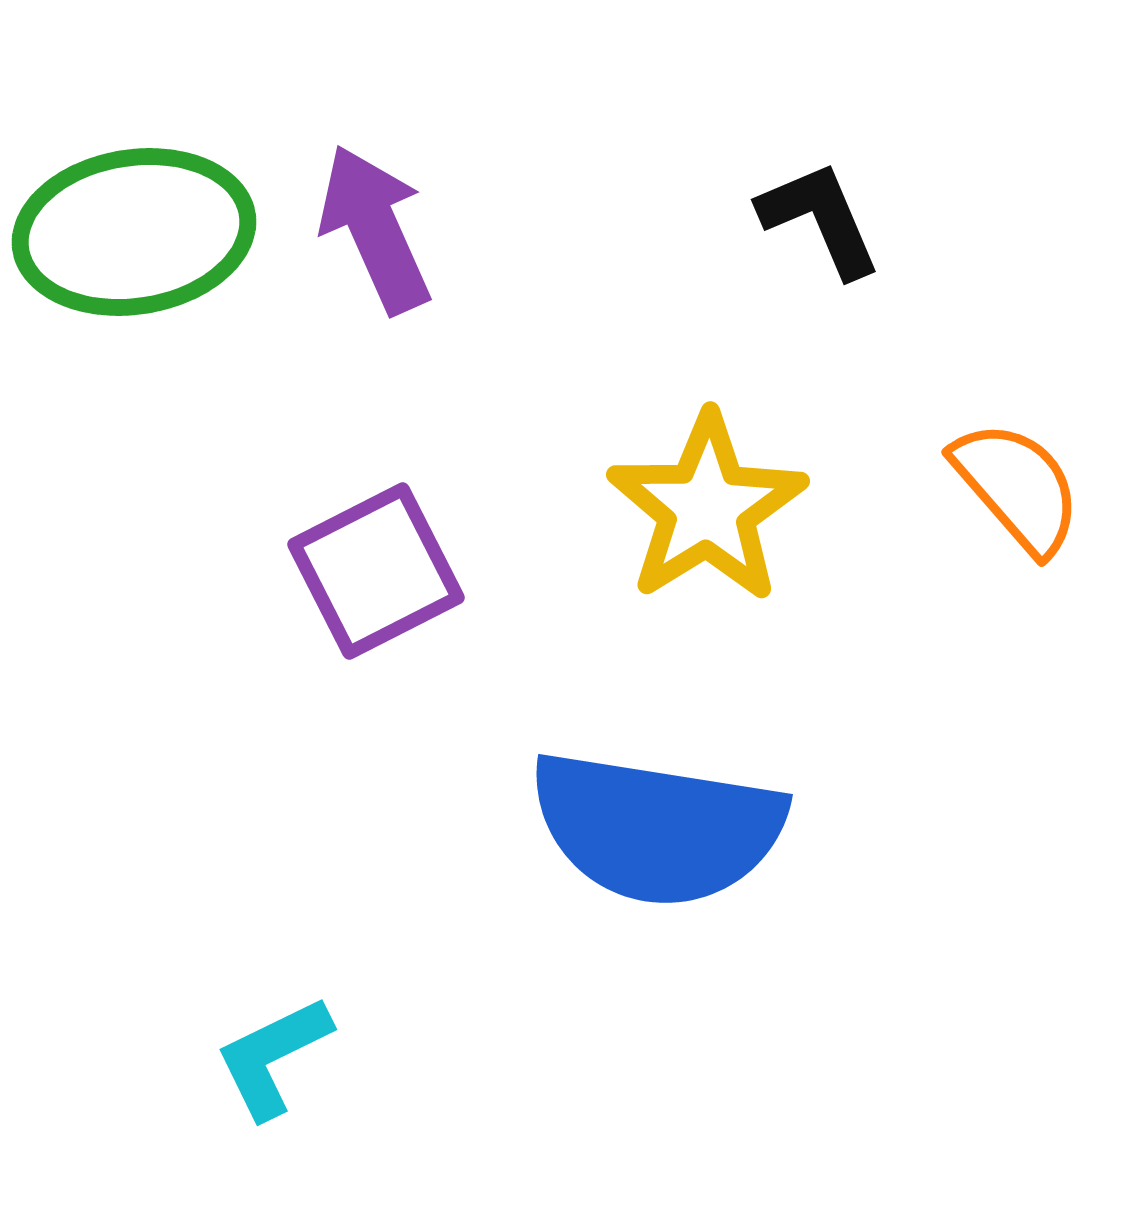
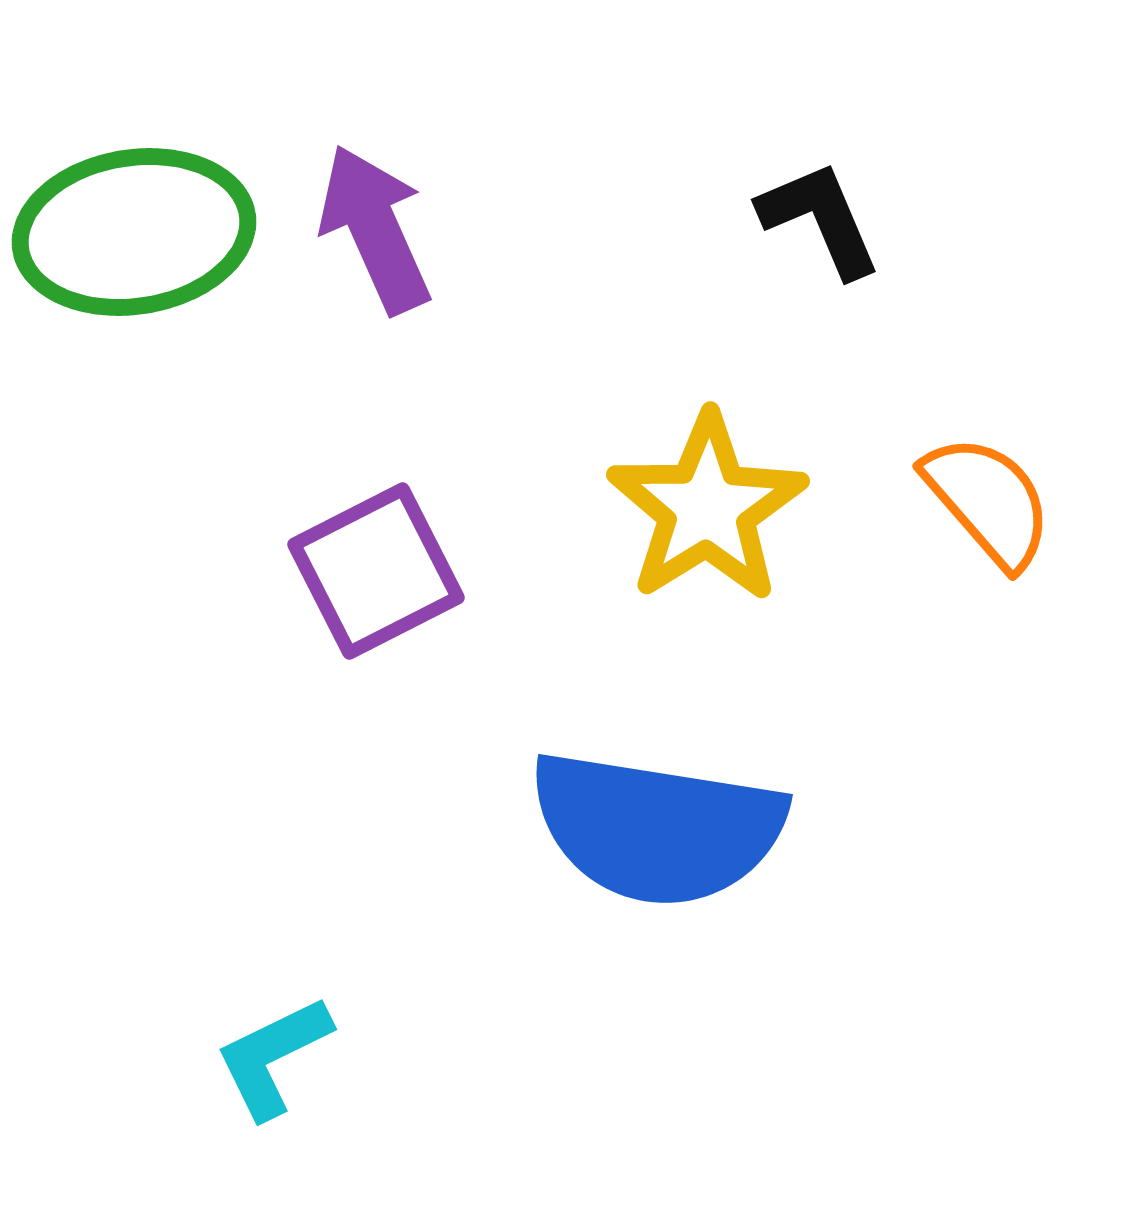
orange semicircle: moved 29 px left, 14 px down
